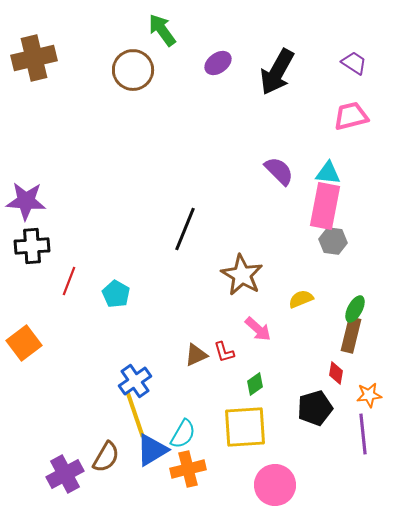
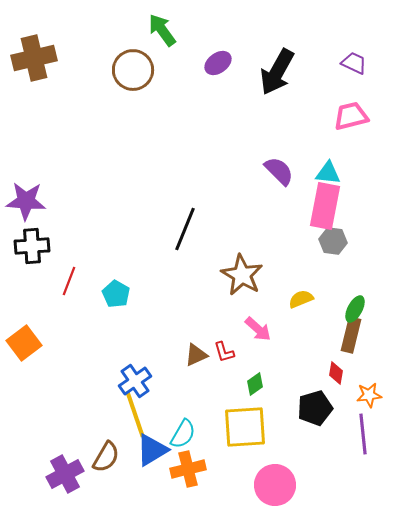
purple trapezoid: rotated 8 degrees counterclockwise
